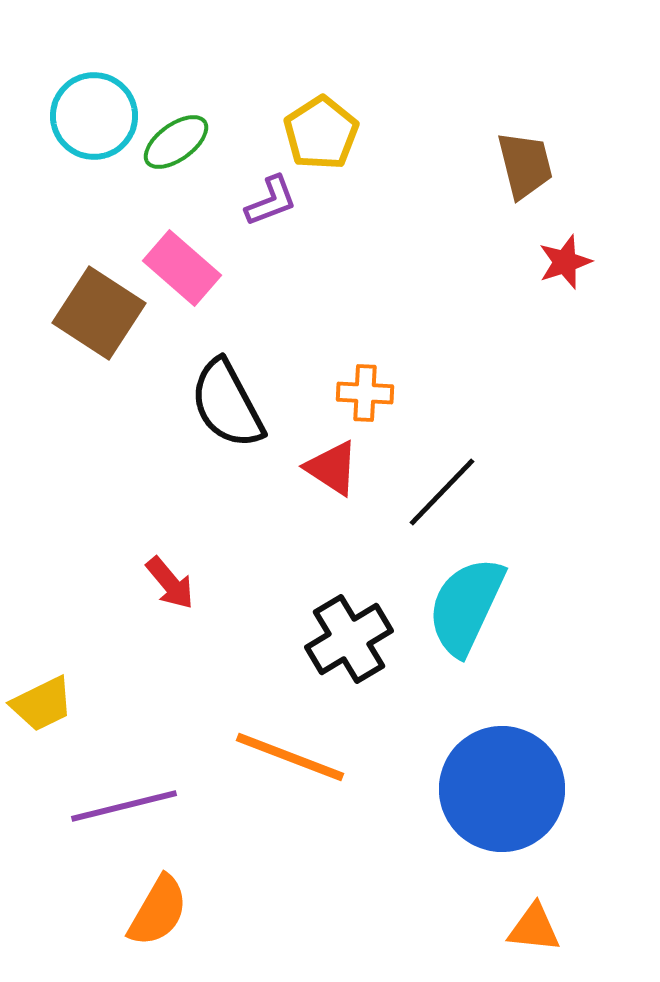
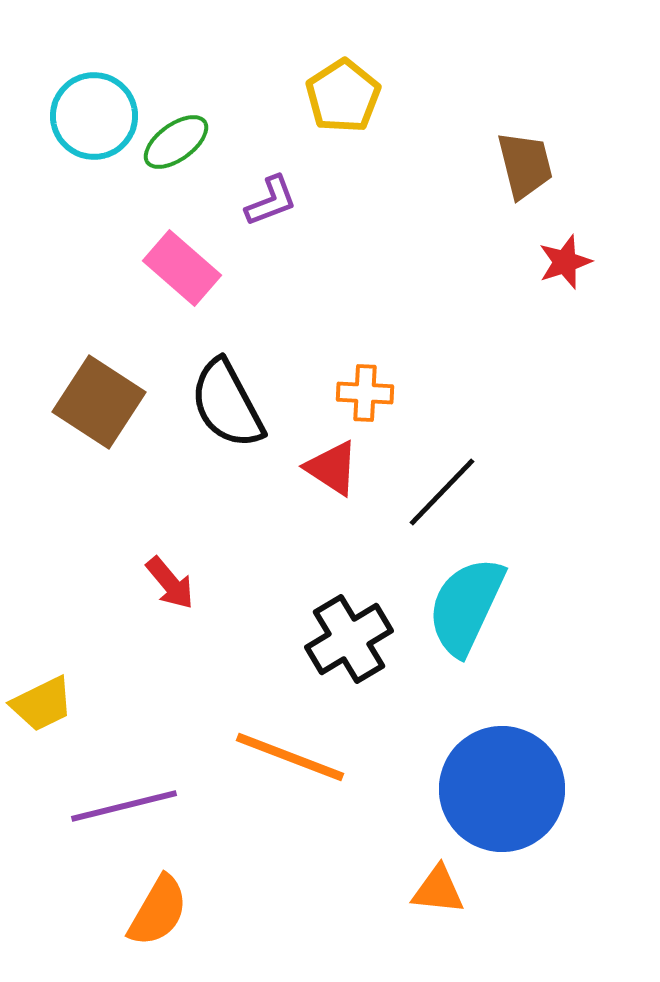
yellow pentagon: moved 22 px right, 37 px up
brown square: moved 89 px down
orange triangle: moved 96 px left, 38 px up
